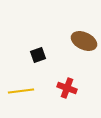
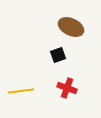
brown ellipse: moved 13 px left, 14 px up
black square: moved 20 px right
